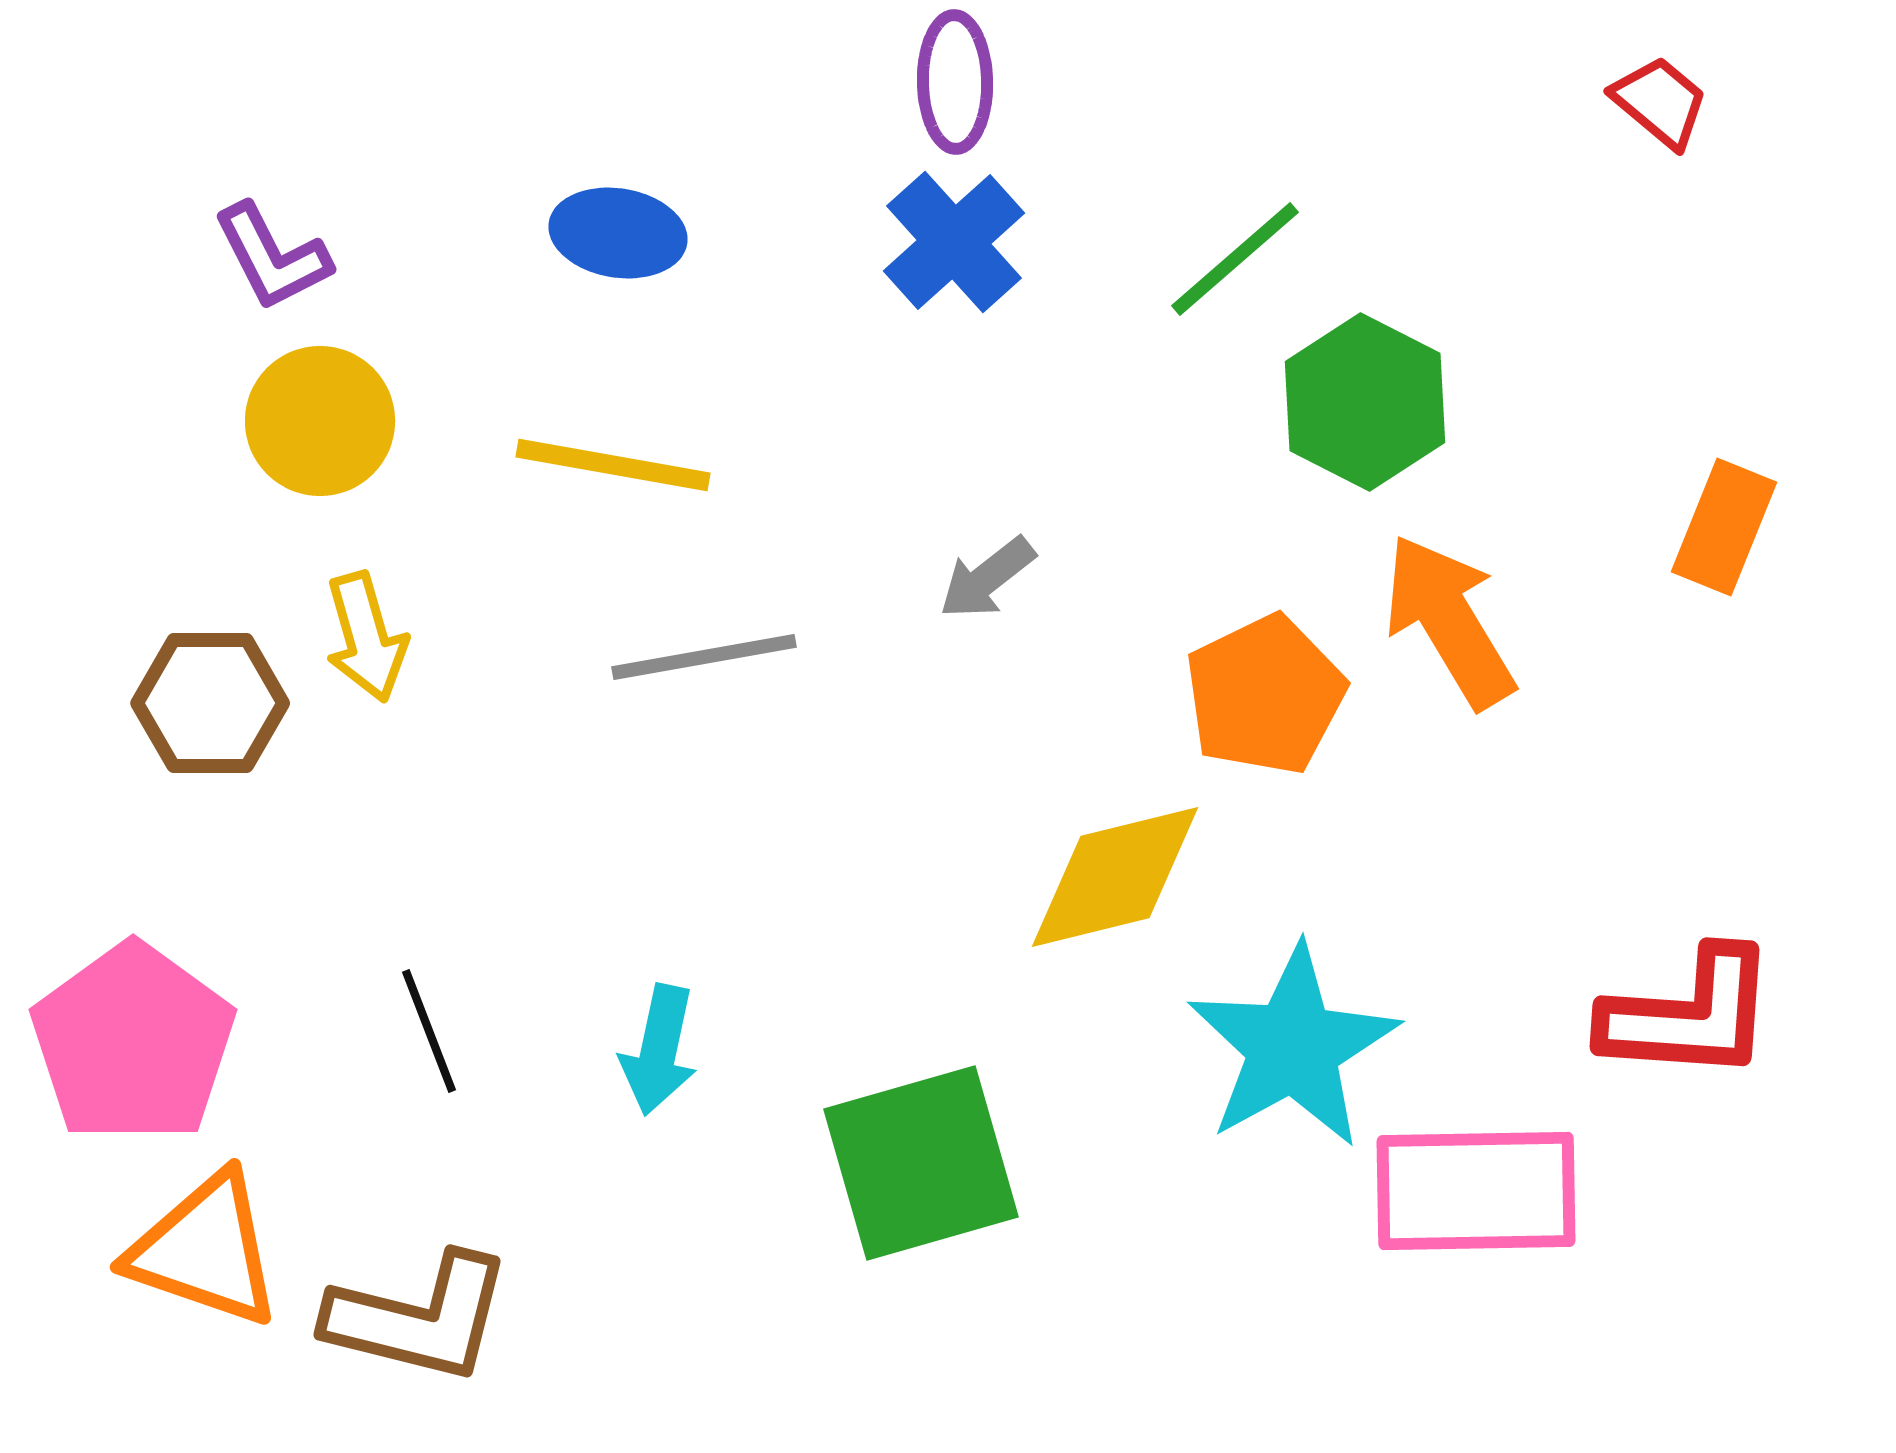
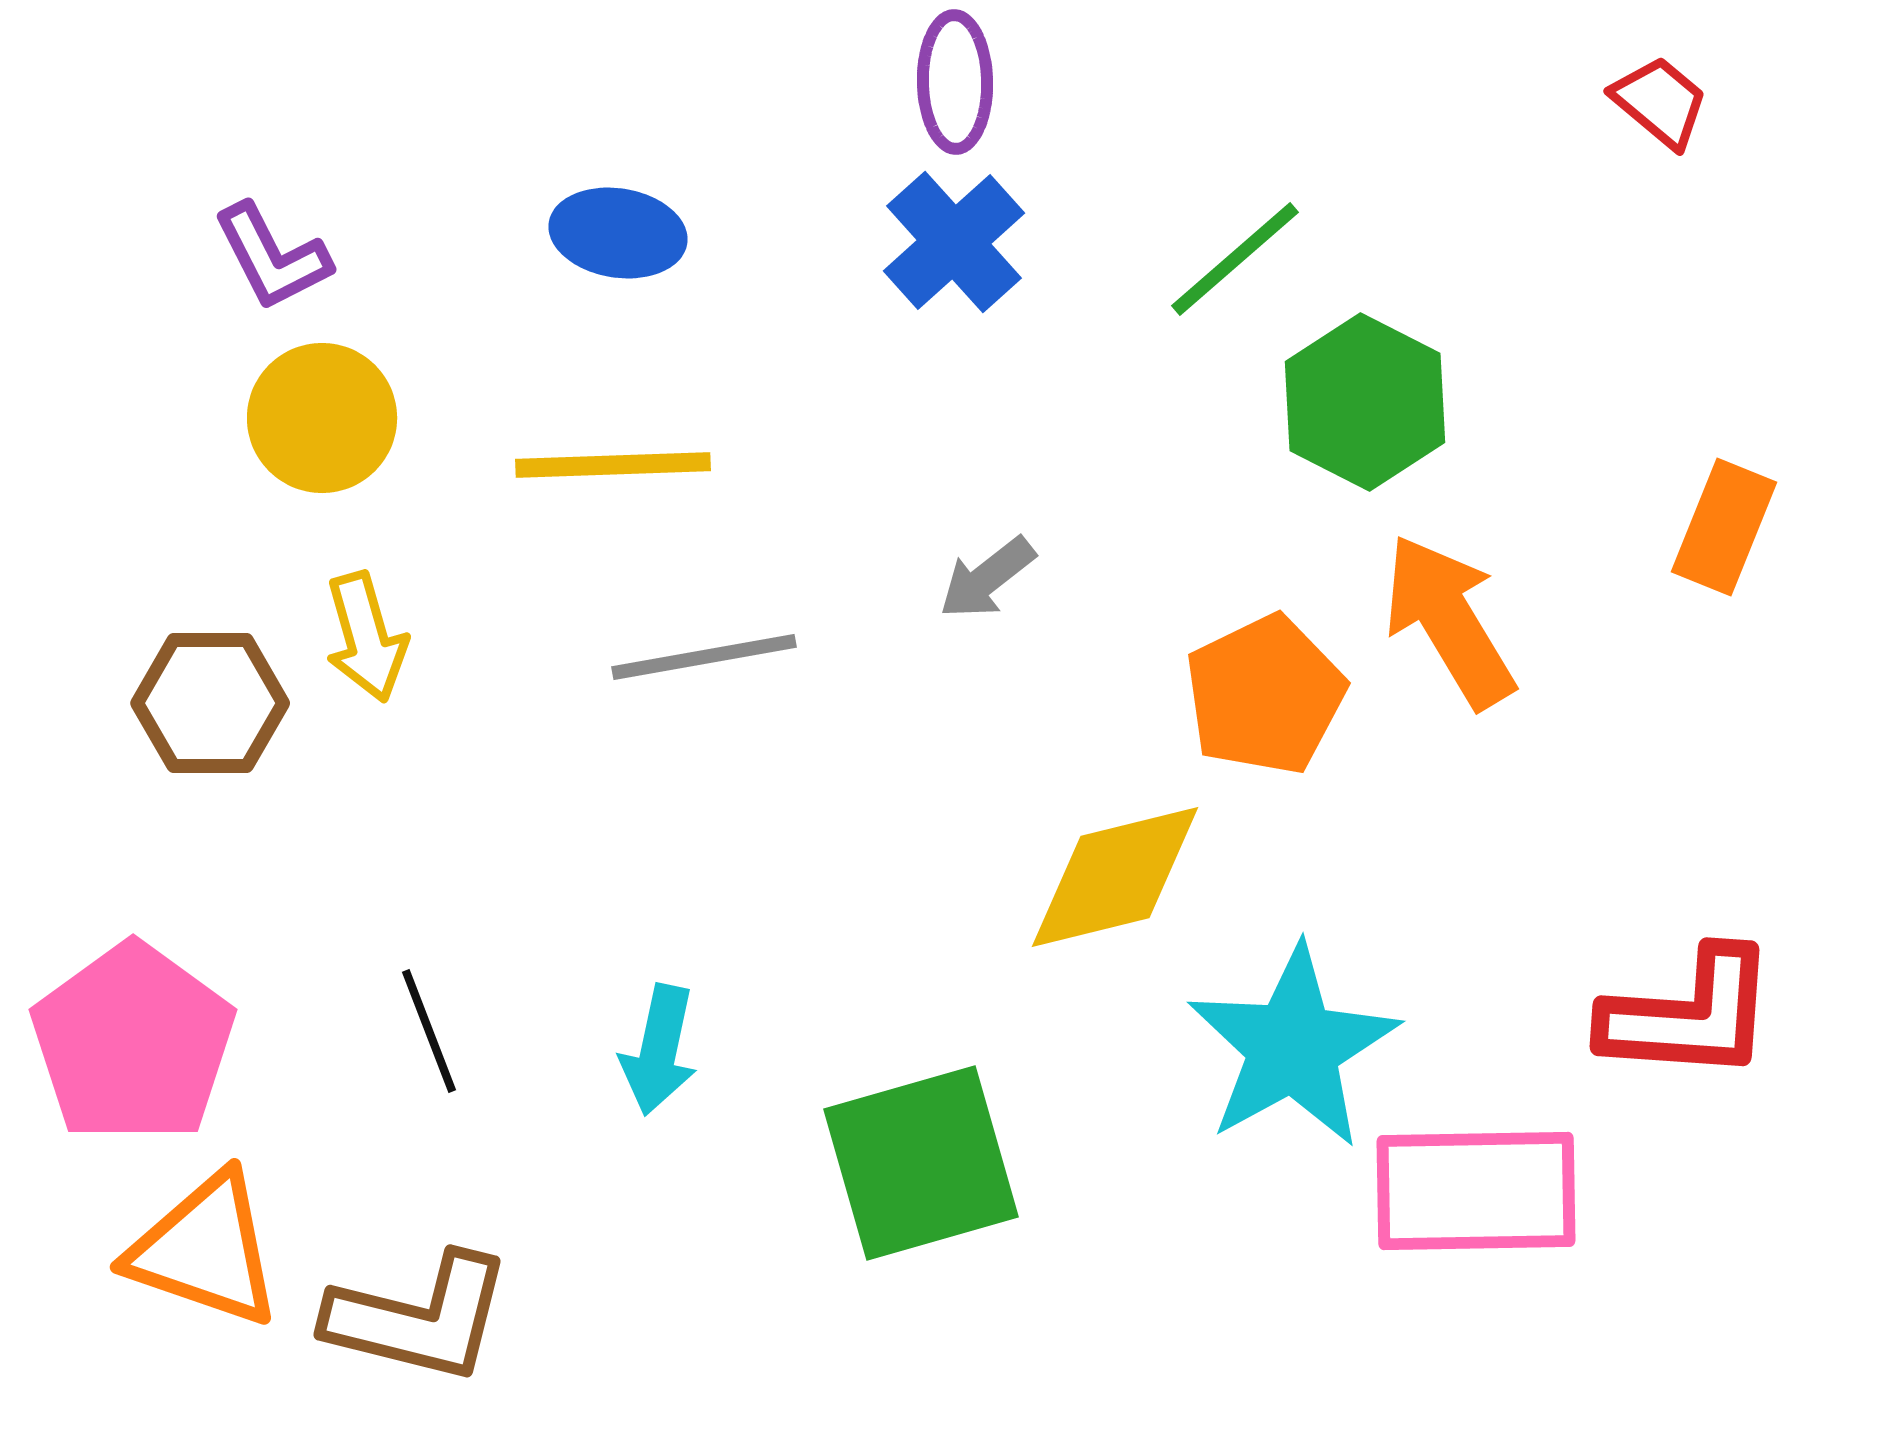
yellow circle: moved 2 px right, 3 px up
yellow line: rotated 12 degrees counterclockwise
